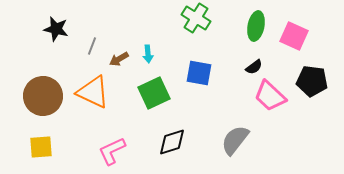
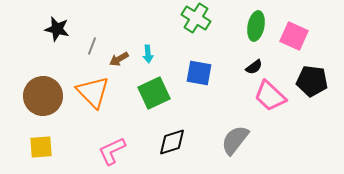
black star: moved 1 px right
orange triangle: rotated 21 degrees clockwise
